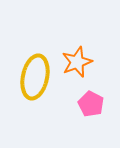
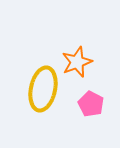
yellow ellipse: moved 8 px right, 12 px down
